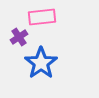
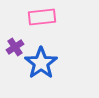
purple cross: moved 4 px left, 10 px down
